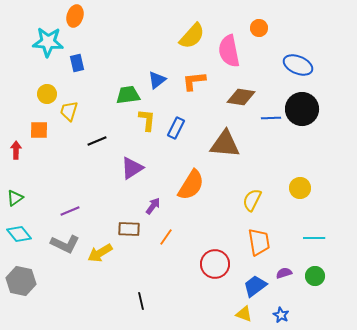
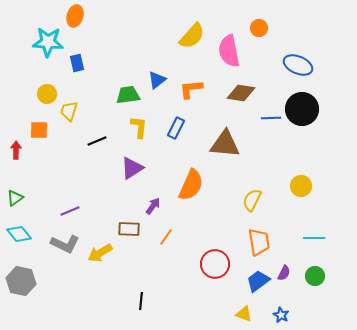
orange L-shape at (194, 81): moved 3 px left, 8 px down
brown diamond at (241, 97): moved 4 px up
yellow L-shape at (147, 120): moved 8 px left, 7 px down
orange semicircle at (191, 185): rotated 8 degrees counterclockwise
yellow circle at (300, 188): moved 1 px right, 2 px up
purple semicircle at (284, 273): rotated 133 degrees clockwise
blue trapezoid at (255, 286): moved 3 px right, 5 px up
black line at (141, 301): rotated 18 degrees clockwise
